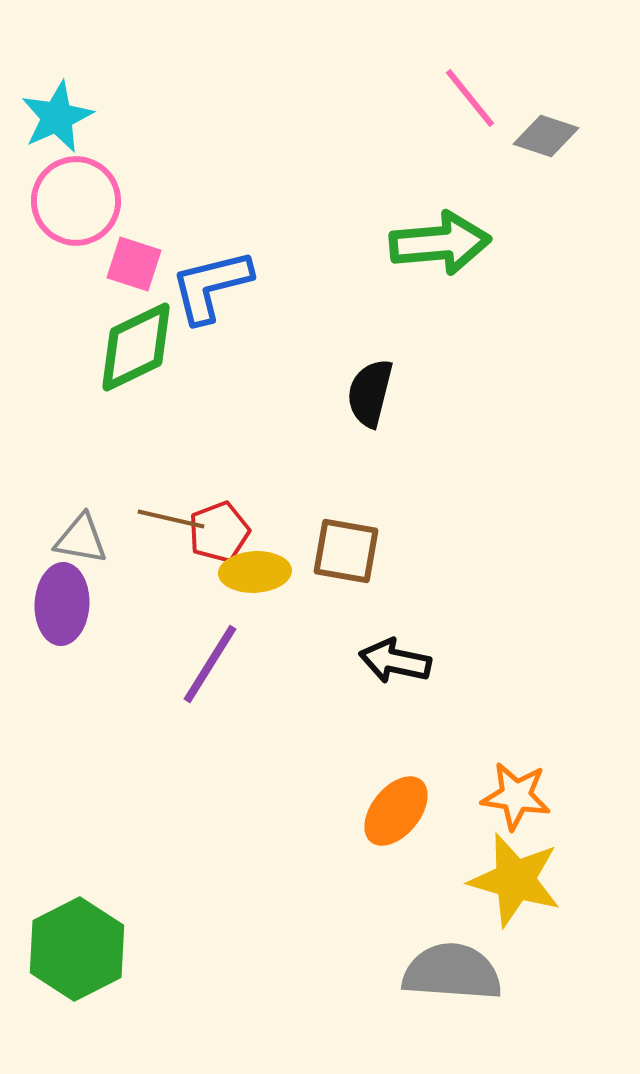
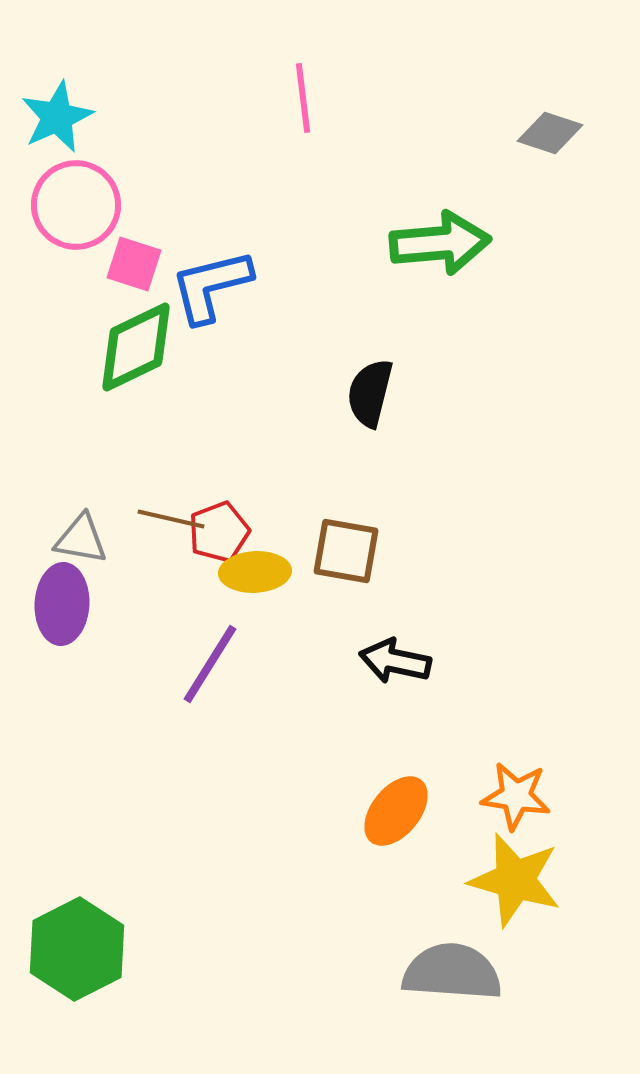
pink line: moved 167 px left; rotated 32 degrees clockwise
gray diamond: moved 4 px right, 3 px up
pink circle: moved 4 px down
